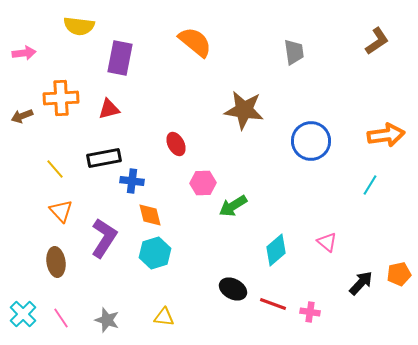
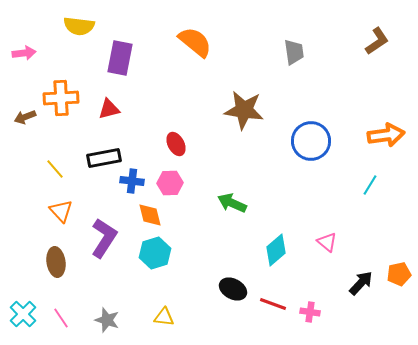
brown arrow: moved 3 px right, 1 px down
pink hexagon: moved 33 px left
green arrow: moved 1 px left, 3 px up; rotated 56 degrees clockwise
